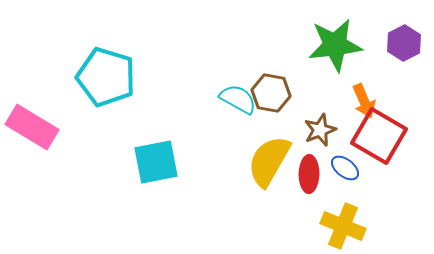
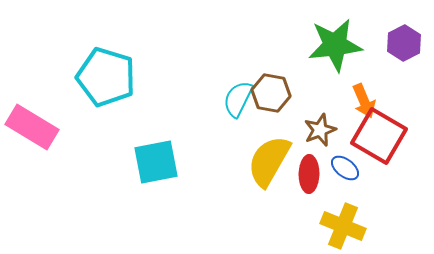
cyan semicircle: rotated 93 degrees counterclockwise
